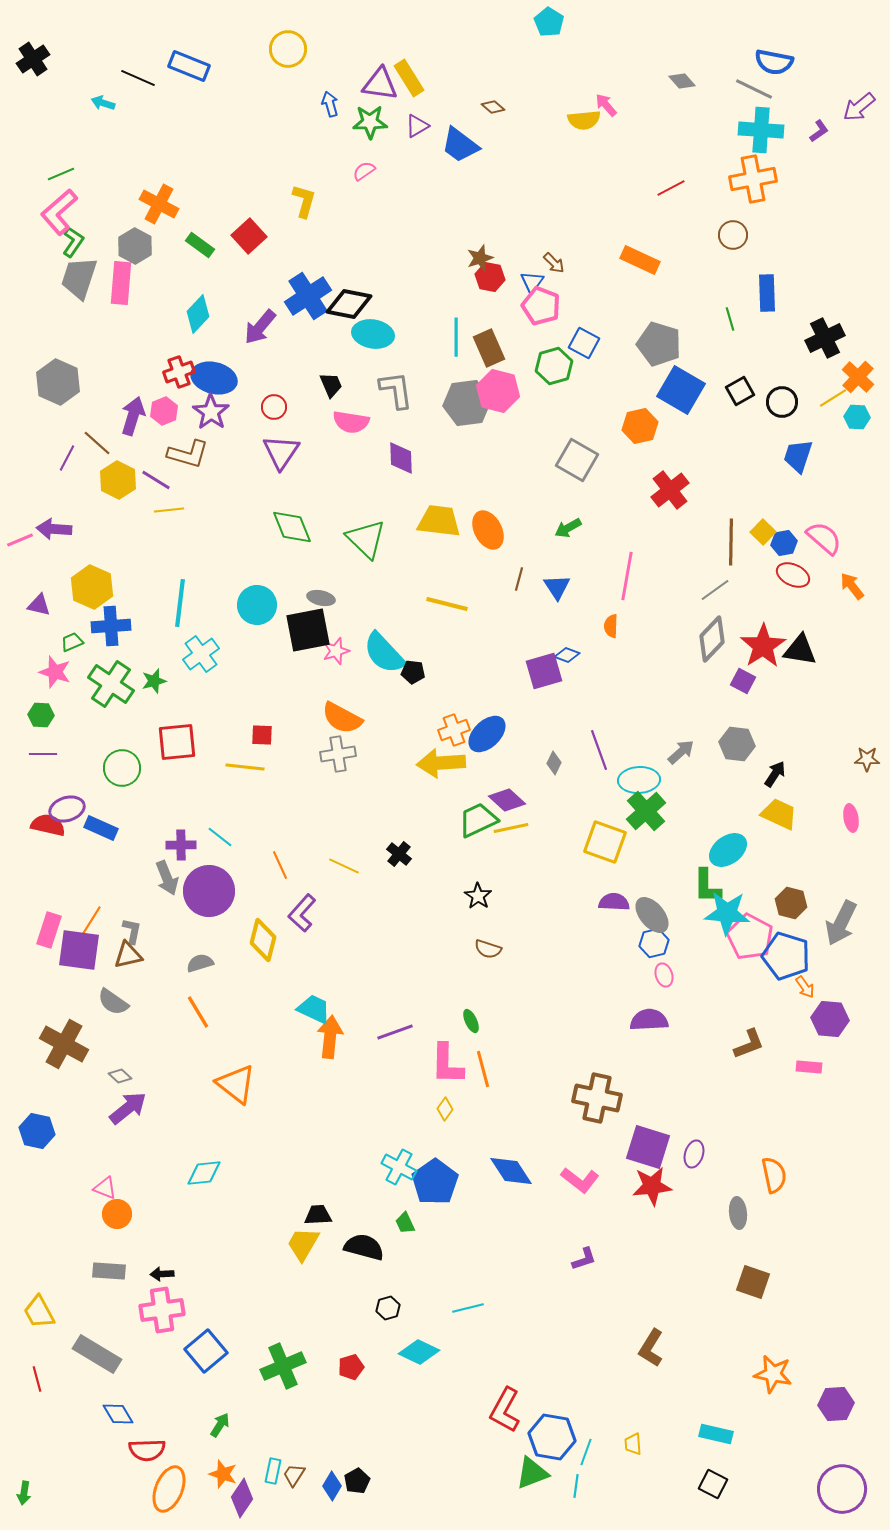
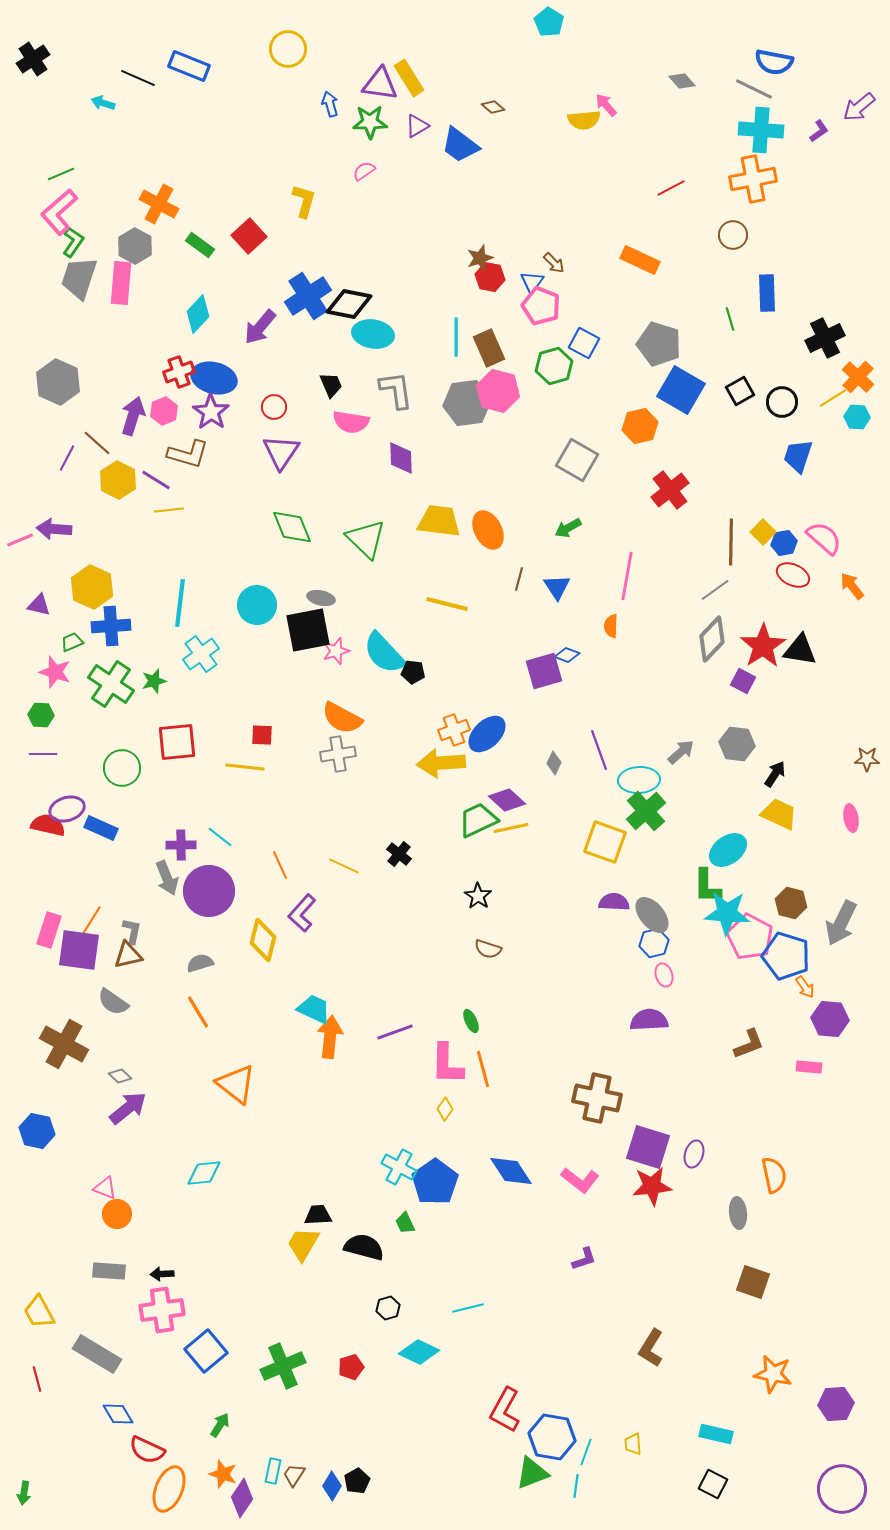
red semicircle at (147, 1450): rotated 27 degrees clockwise
